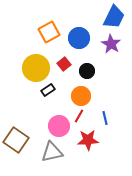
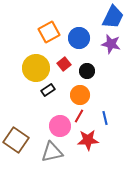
blue trapezoid: moved 1 px left
purple star: rotated 18 degrees counterclockwise
orange circle: moved 1 px left, 1 px up
pink circle: moved 1 px right
